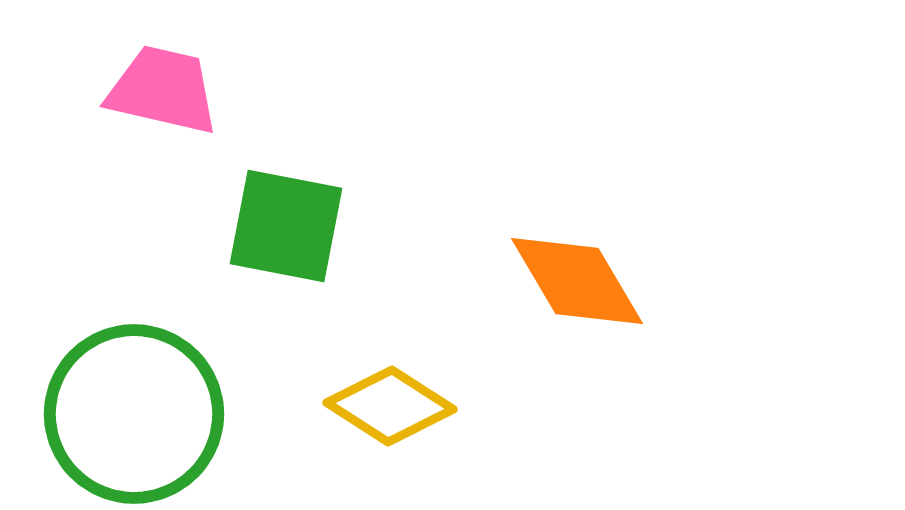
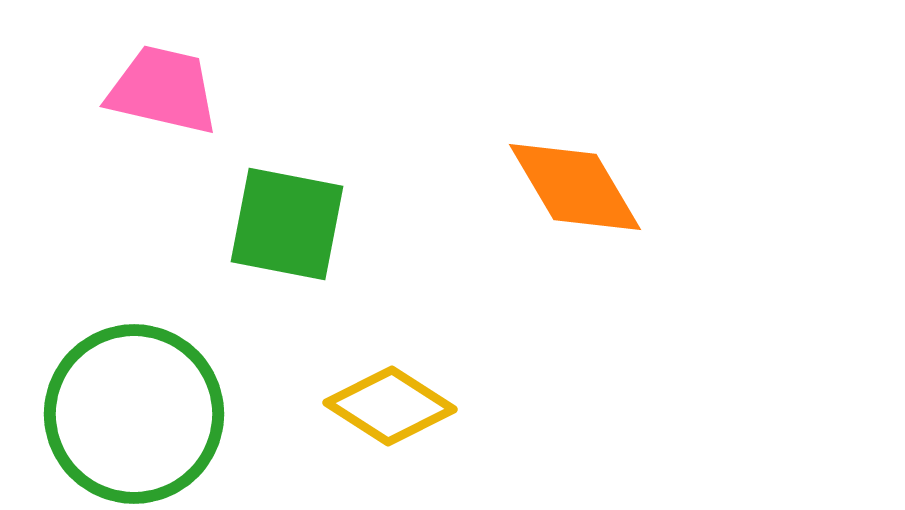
green square: moved 1 px right, 2 px up
orange diamond: moved 2 px left, 94 px up
